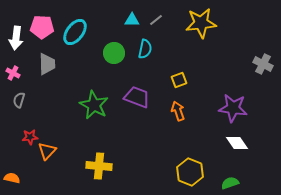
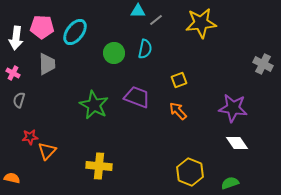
cyan triangle: moved 6 px right, 9 px up
orange arrow: rotated 24 degrees counterclockwise
